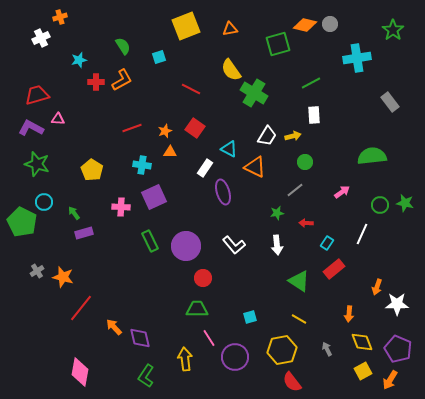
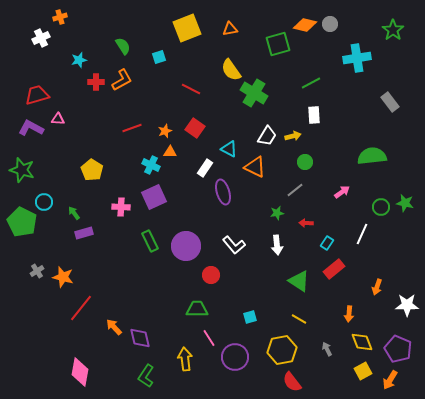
yellow square at (186, 26): moved 1 px right, 2 px down
green star at (37, 164): moved 15 px left, 6 px down
cyan cross at (142, 165): moved 9 px right; rotated 18 degrees clockwise
green circle at (380, 205): moved 1 px right, 2 px down
red circle at (203, 278): moved 8 px right, 3 px up
white star at (397, 304): moved 10 px right, 1 px down
